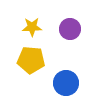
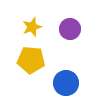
yellow star: rotated 18 degrees counterclockwise
